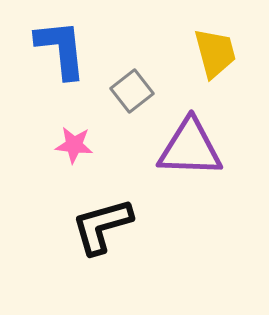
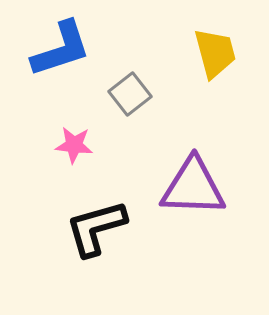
blue L-shape: rotated 78 degrees clockwise
gray square: moved 2 px left, 3 px down
purple triangle: moved 3 px right, 39 px down
black L-shape: moved 6 px left, 2 px down
